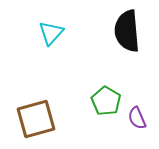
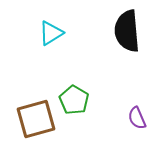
cyan triangle: rotated 16 degrees clockwise
green pentagon: moved 32 px left, 1 px up
